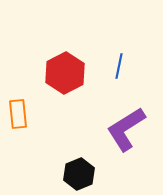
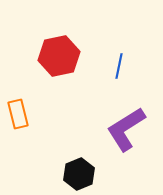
red hexagon: moved 6 px left, 17 px up; rotated 15 degrees clockwise
orange rectangle: rotated 8 degrees counterclockwise
